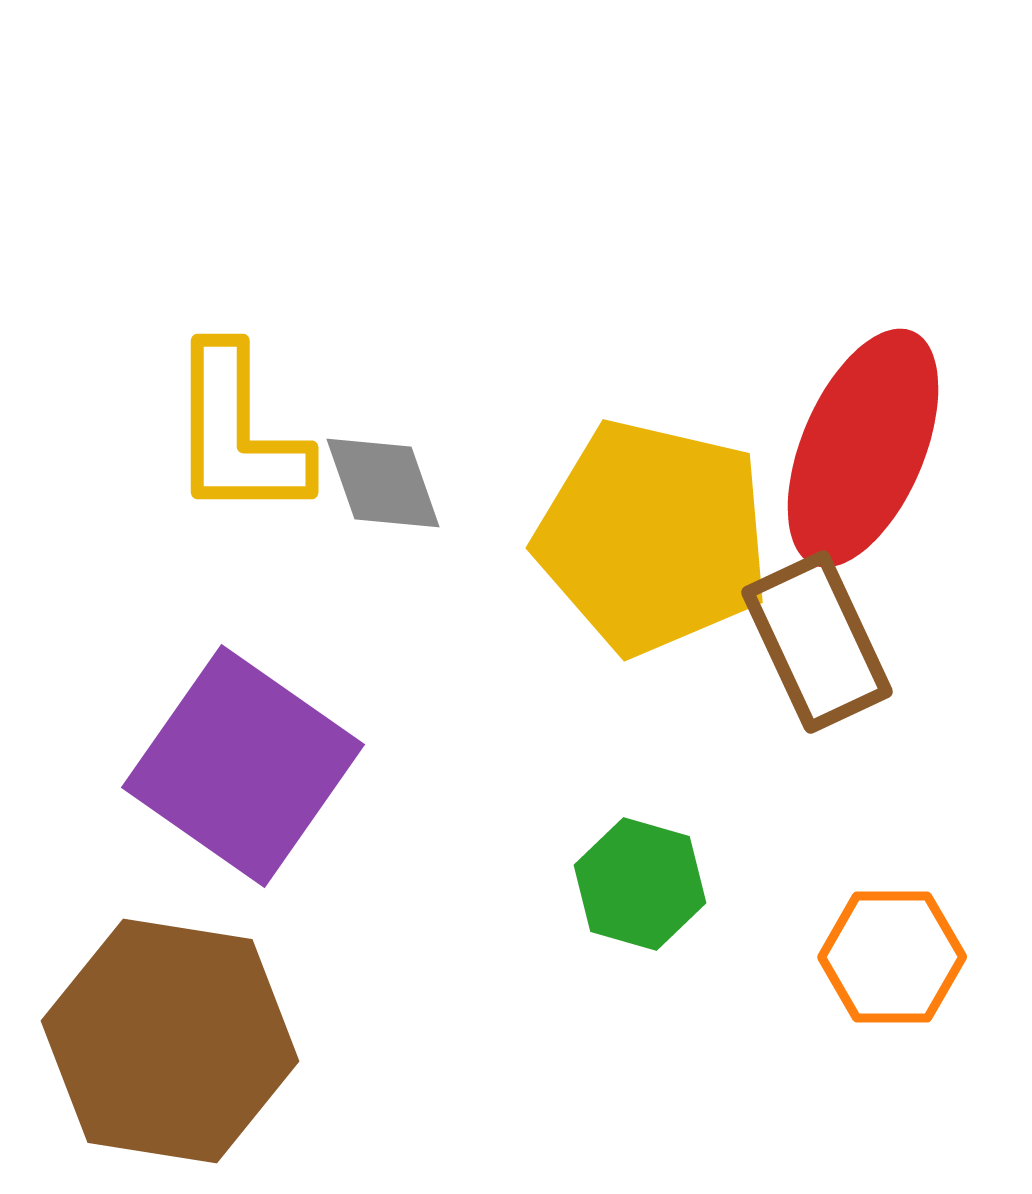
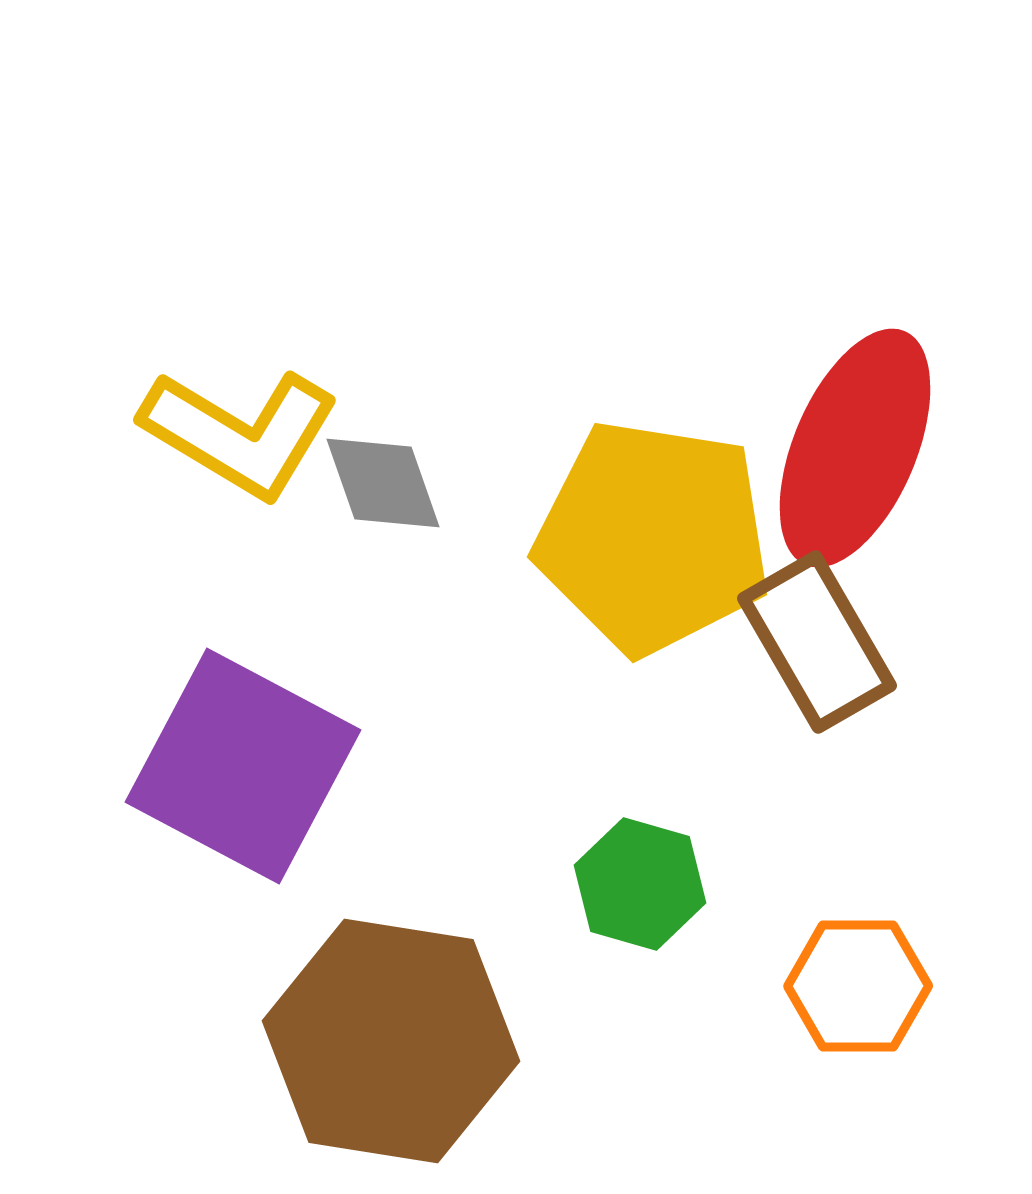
yellow L-shape: moved 2 px right; rotated 59 degrees counterclockwise
red ellipse: moved 8 px left
yellow pentagon: rotated 4 degrees counterclockwise
brown rectangle: rotated 5 degrees counterclockwise
purple square: rotated 7 degrees counterclockwise
orange hexagon: moved 34 px left, 29 px down
brown hexagon: moved 221 px right
